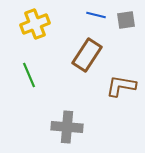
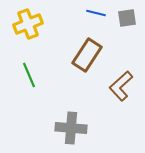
blue line: moved 2 px up
gray square: moved 1 px right, 2 px up
yellow cross: moved 7 px left
brown L-shape: rotated 52 degrees counterclockwise
gray cross: moved 4 px right, 1 px down
